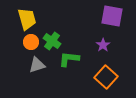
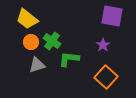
yellow trapezoid: rotated 145 degrees clockwise
